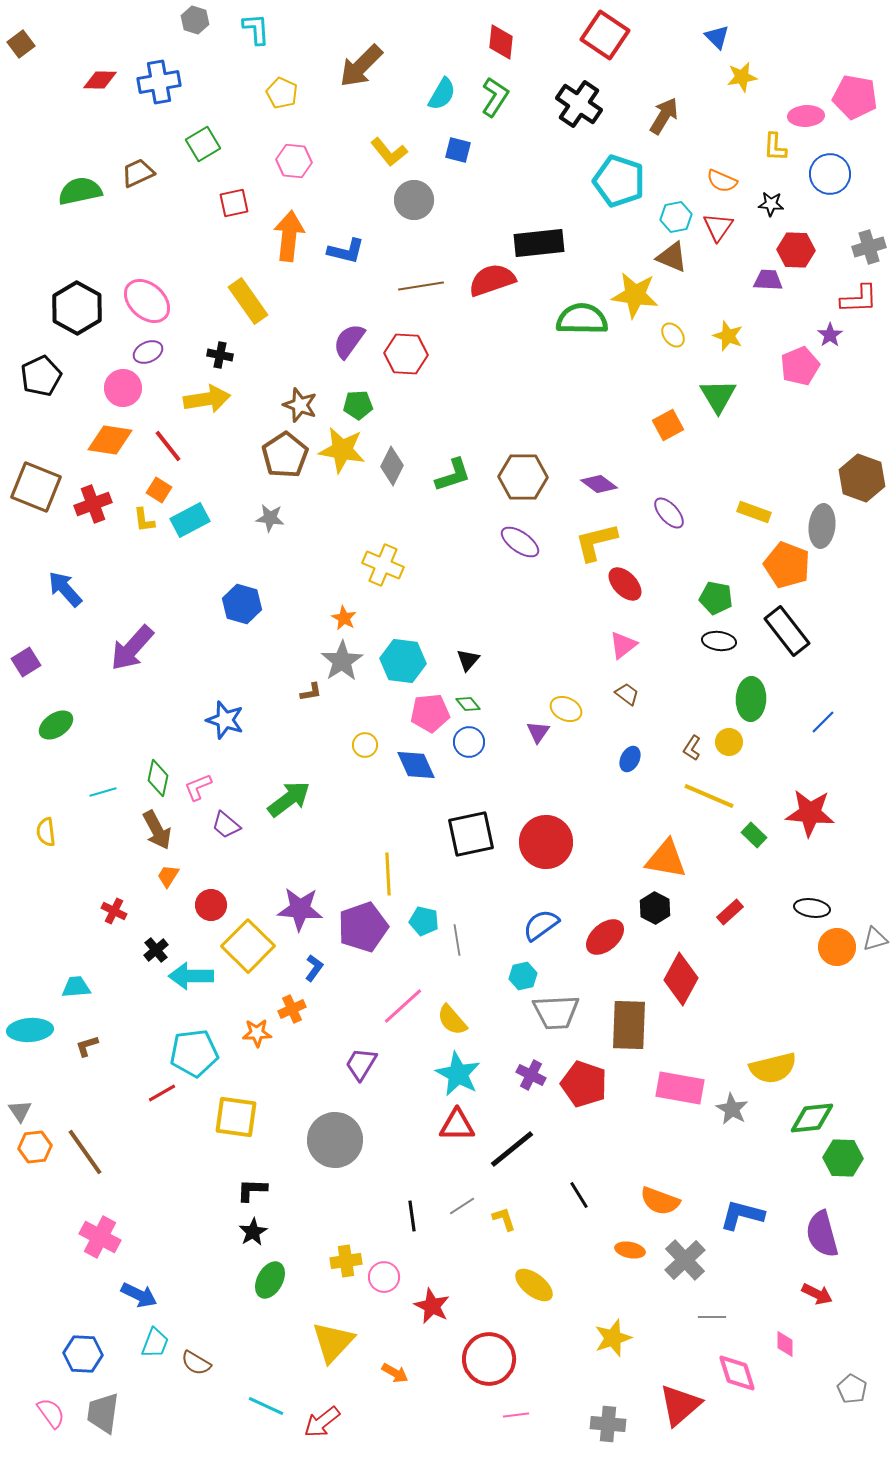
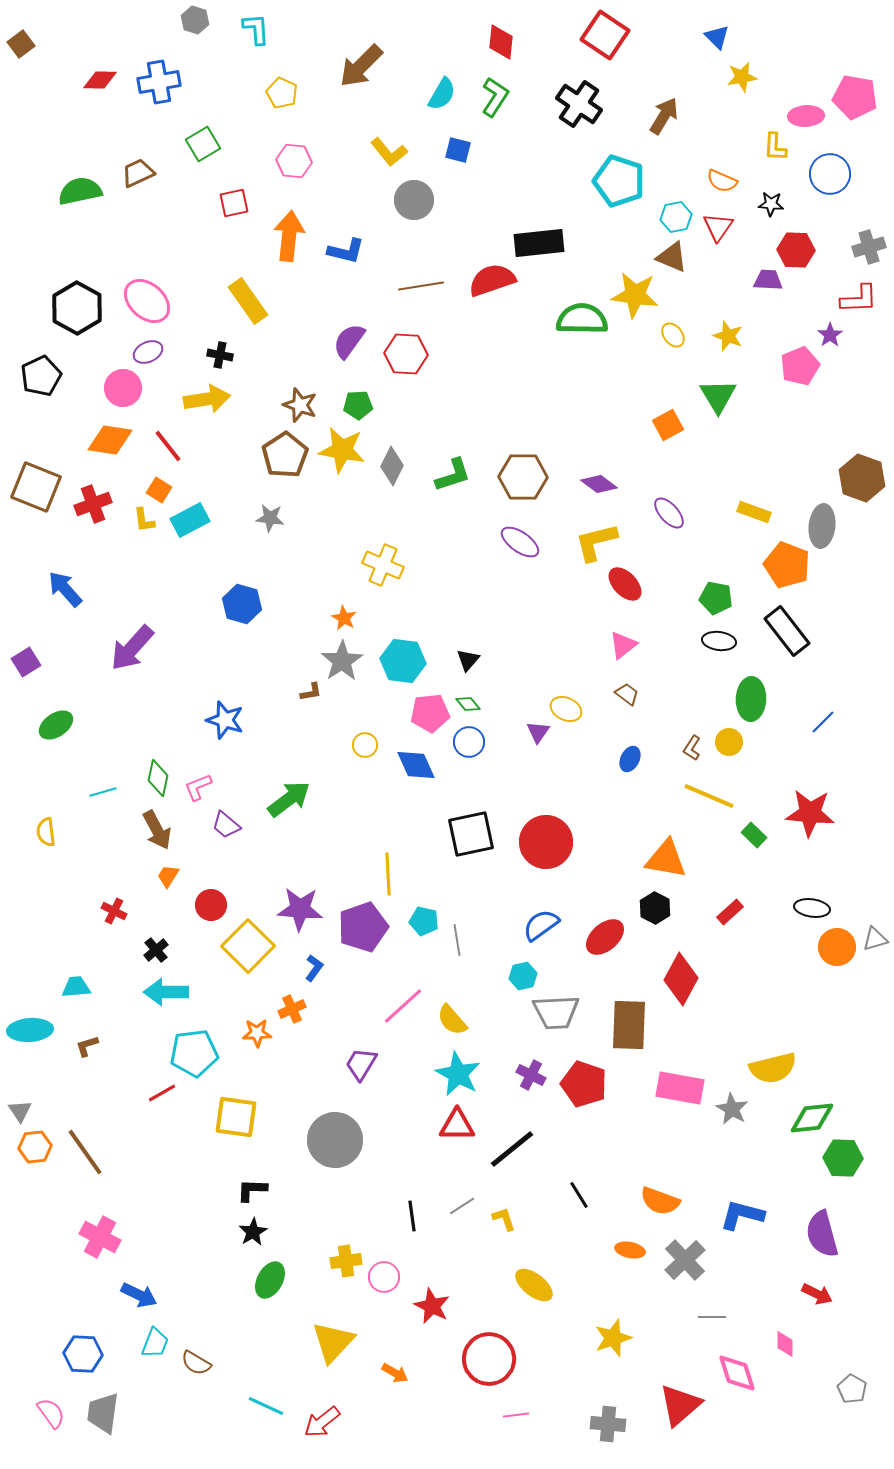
cyan arrow at (191, 976): moved 25 px left, 16 px down
